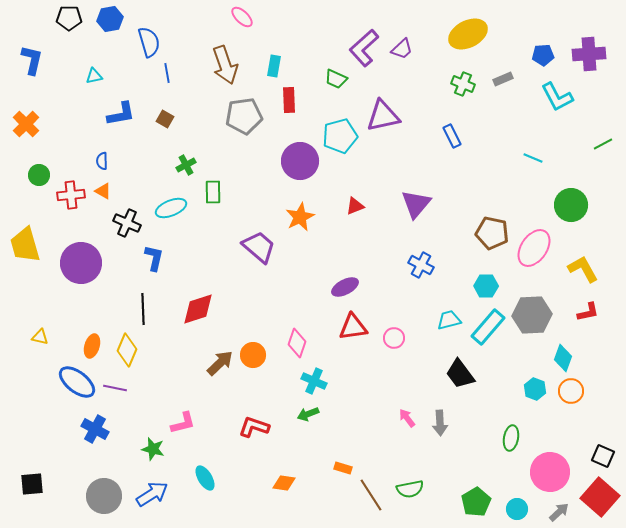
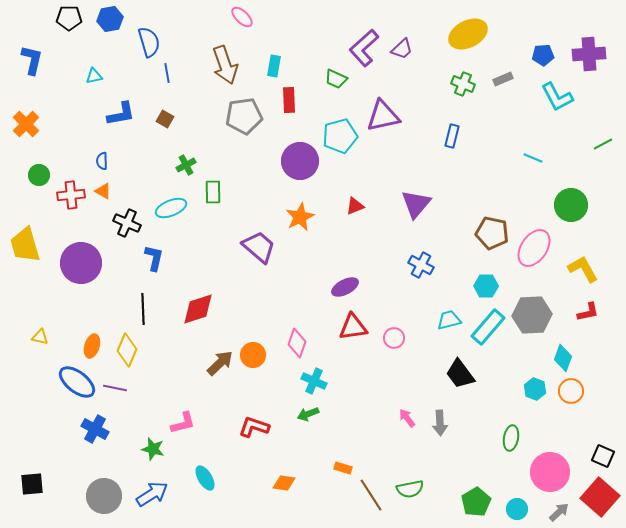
blue rectangle at (452, 136): rotated 40 degrees clockwise
